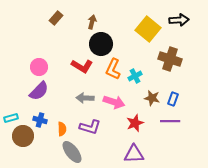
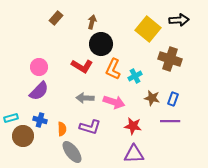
red star: moved 2 px left, 3 px down; rotated 30 degrees clockwise
